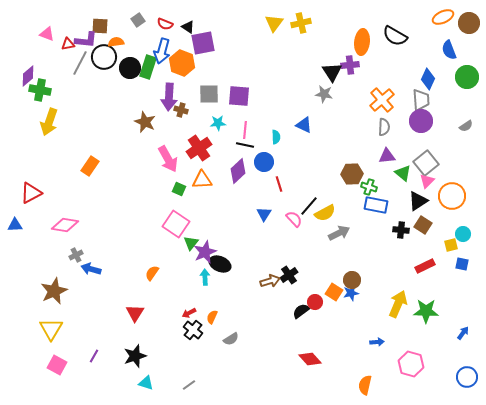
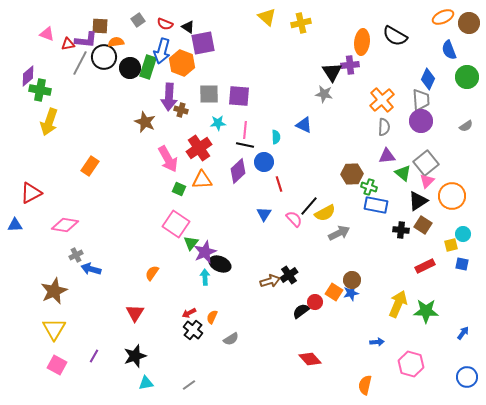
yellow triangle at (274, 23): moved 7 px left, 6 px up; rotated 24 degrees counterclockwise
yellow triangle at (51, 329): moved 3 px right
cyan triangle at (146, 383): rotated 28 degrees counterclockwise
